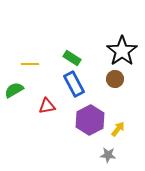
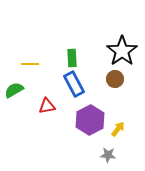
green rectangle: rotated 54 degrees clockwise
